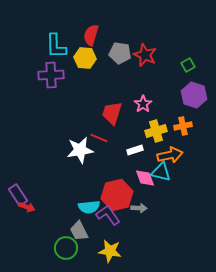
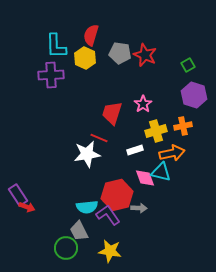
yellow hexagon: rotated 20 degrees clockwise
white star: moved 7 px right, 4 px down
orange arrow: moved 2 px right, 2 px up
cyan semicircle: moved 2 px left
